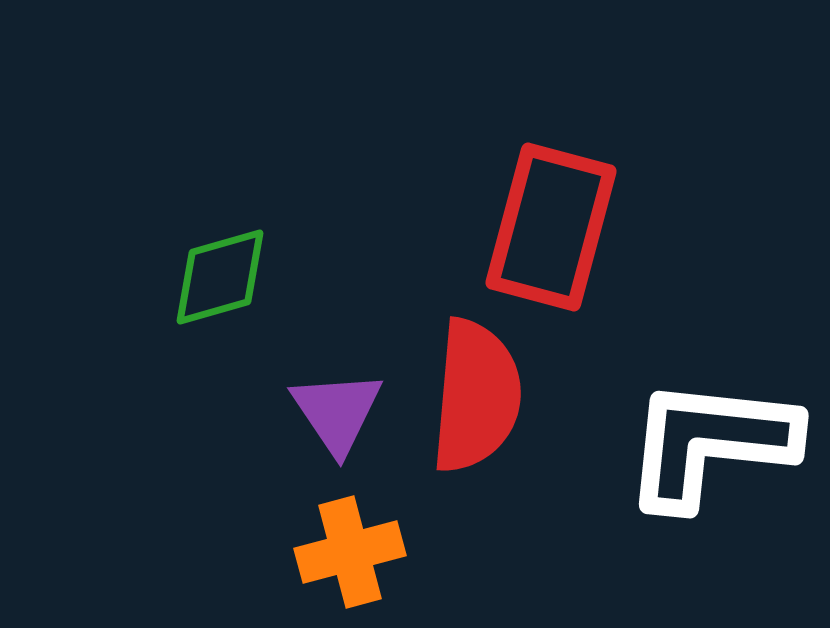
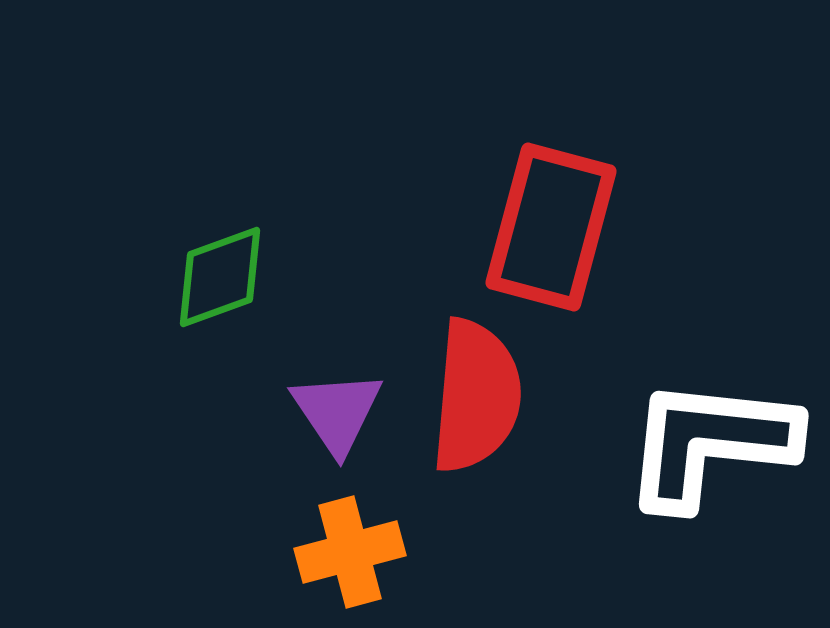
green diamond: rotated 4 degrees counterclockwise
